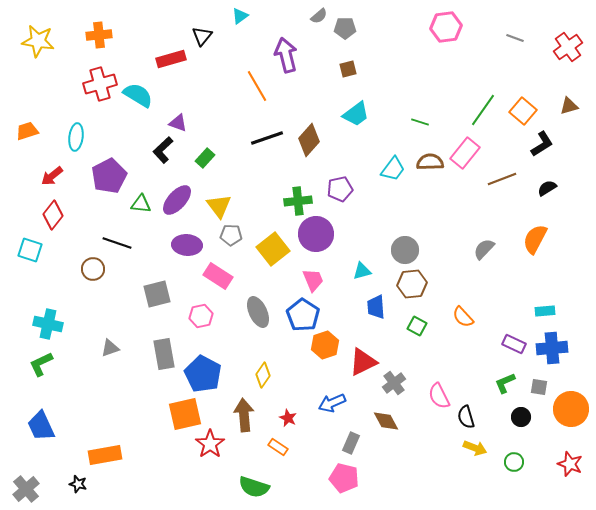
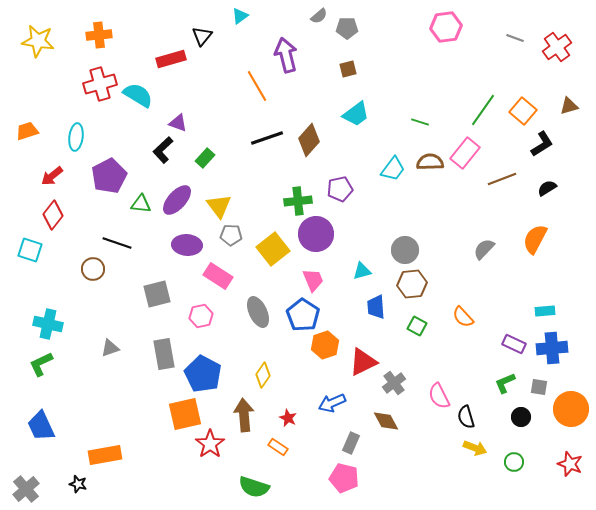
gray pentagon at (345, 28): moved 2 px right
red cross at (568, 47): moved 11 px left
